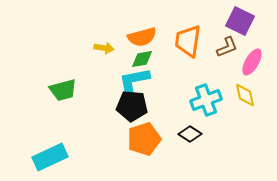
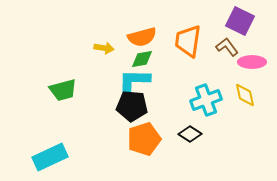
brown L-shape: rotated 105 degrees counterclockwise
pink ellipse: rotated 60 degrees clockwise
cyan L-shape: rotated 12 degrees clockwise
